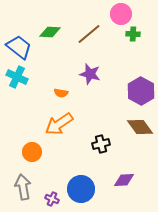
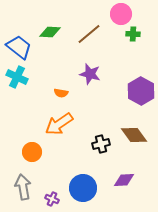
brown diamond: moved 6 px left, 8 px down
blue circle: moved 2 px right, 1 px up
